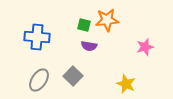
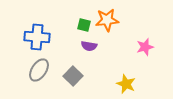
gray ellipse: moved 10 px up
